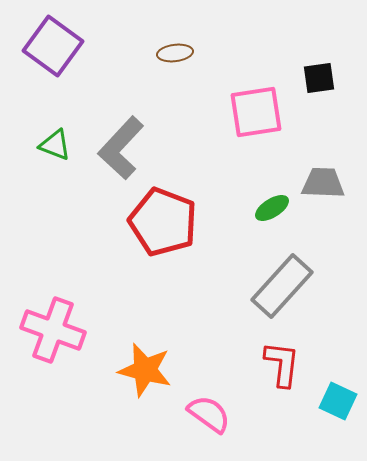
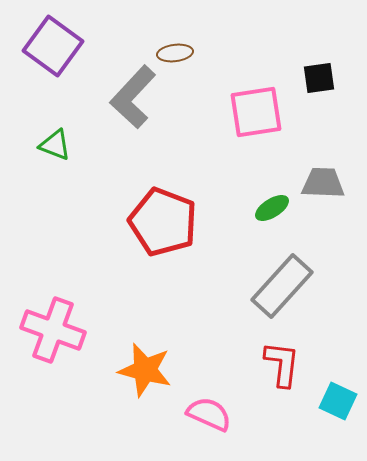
gray L-shape: moved 12 px right, 51 px up
pink semicircle: rotated 12 degrees counterclockwise
